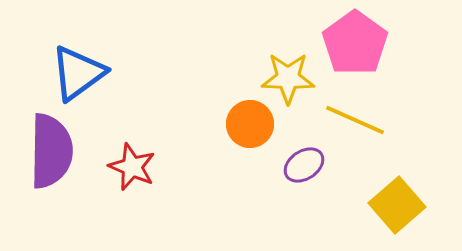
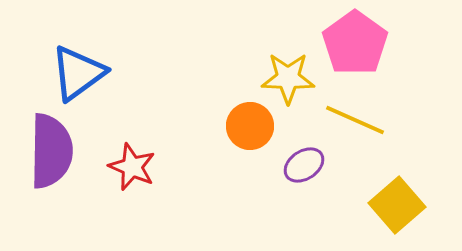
orange circle: moved 2 px down
